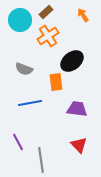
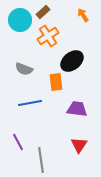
brown rectangle: moved 3 px left
red triangle: rotated 18 degrees clockwise
